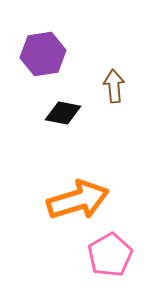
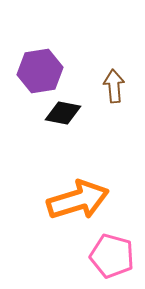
purple hexagon: moved 3 px left, 17 px down
pink pentagon: moved 2 px right, 1 px down; rotated 27 degrees counterclockwise
